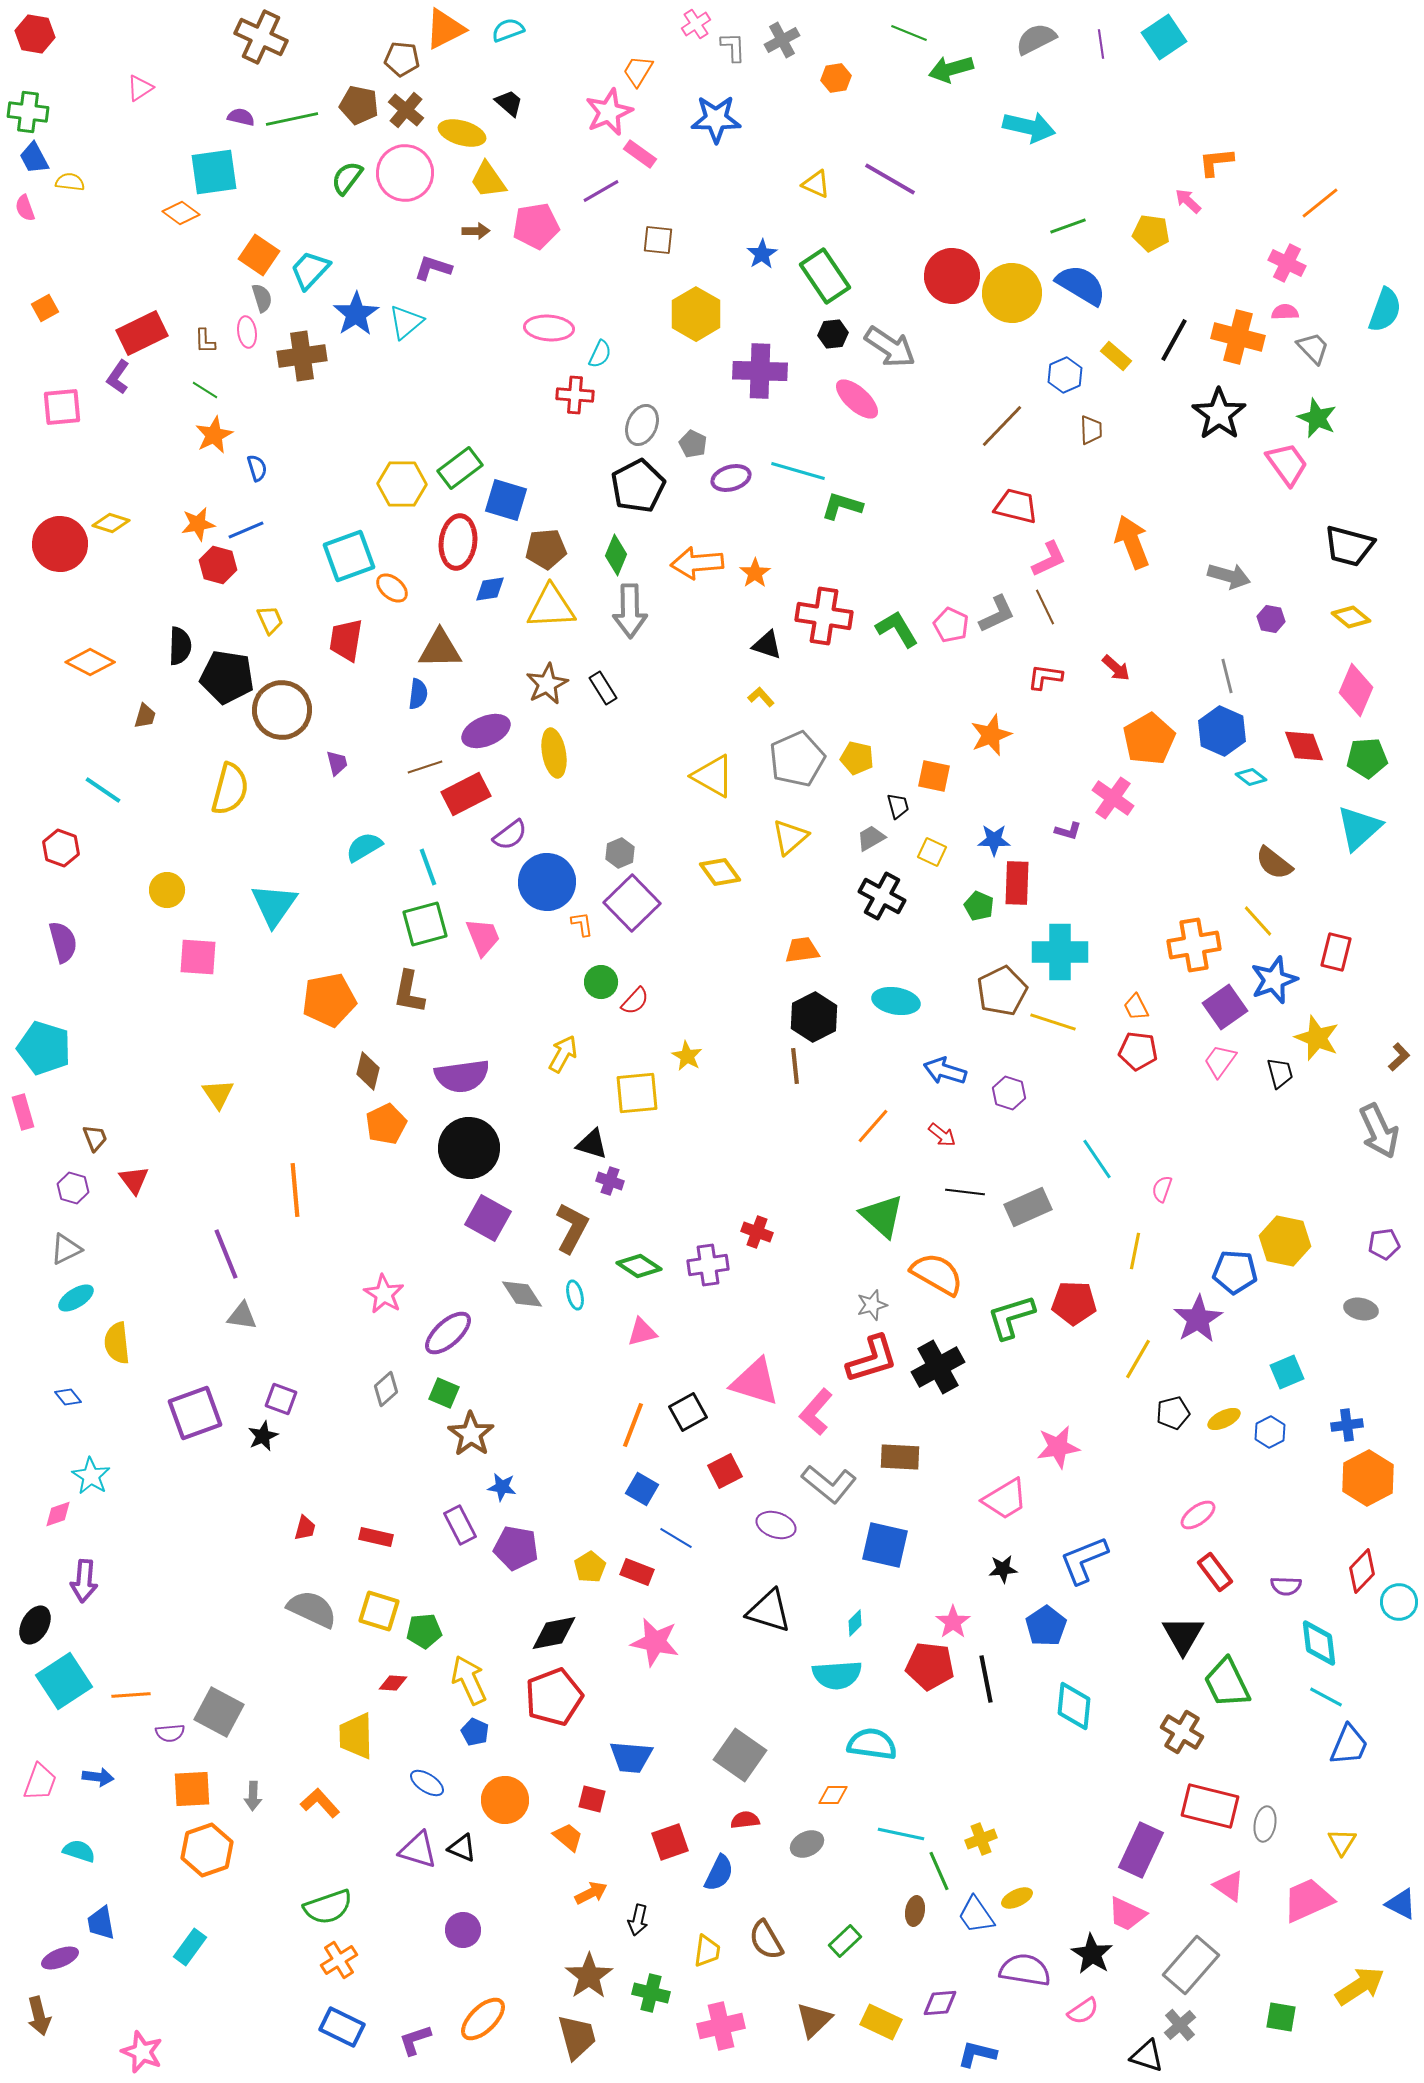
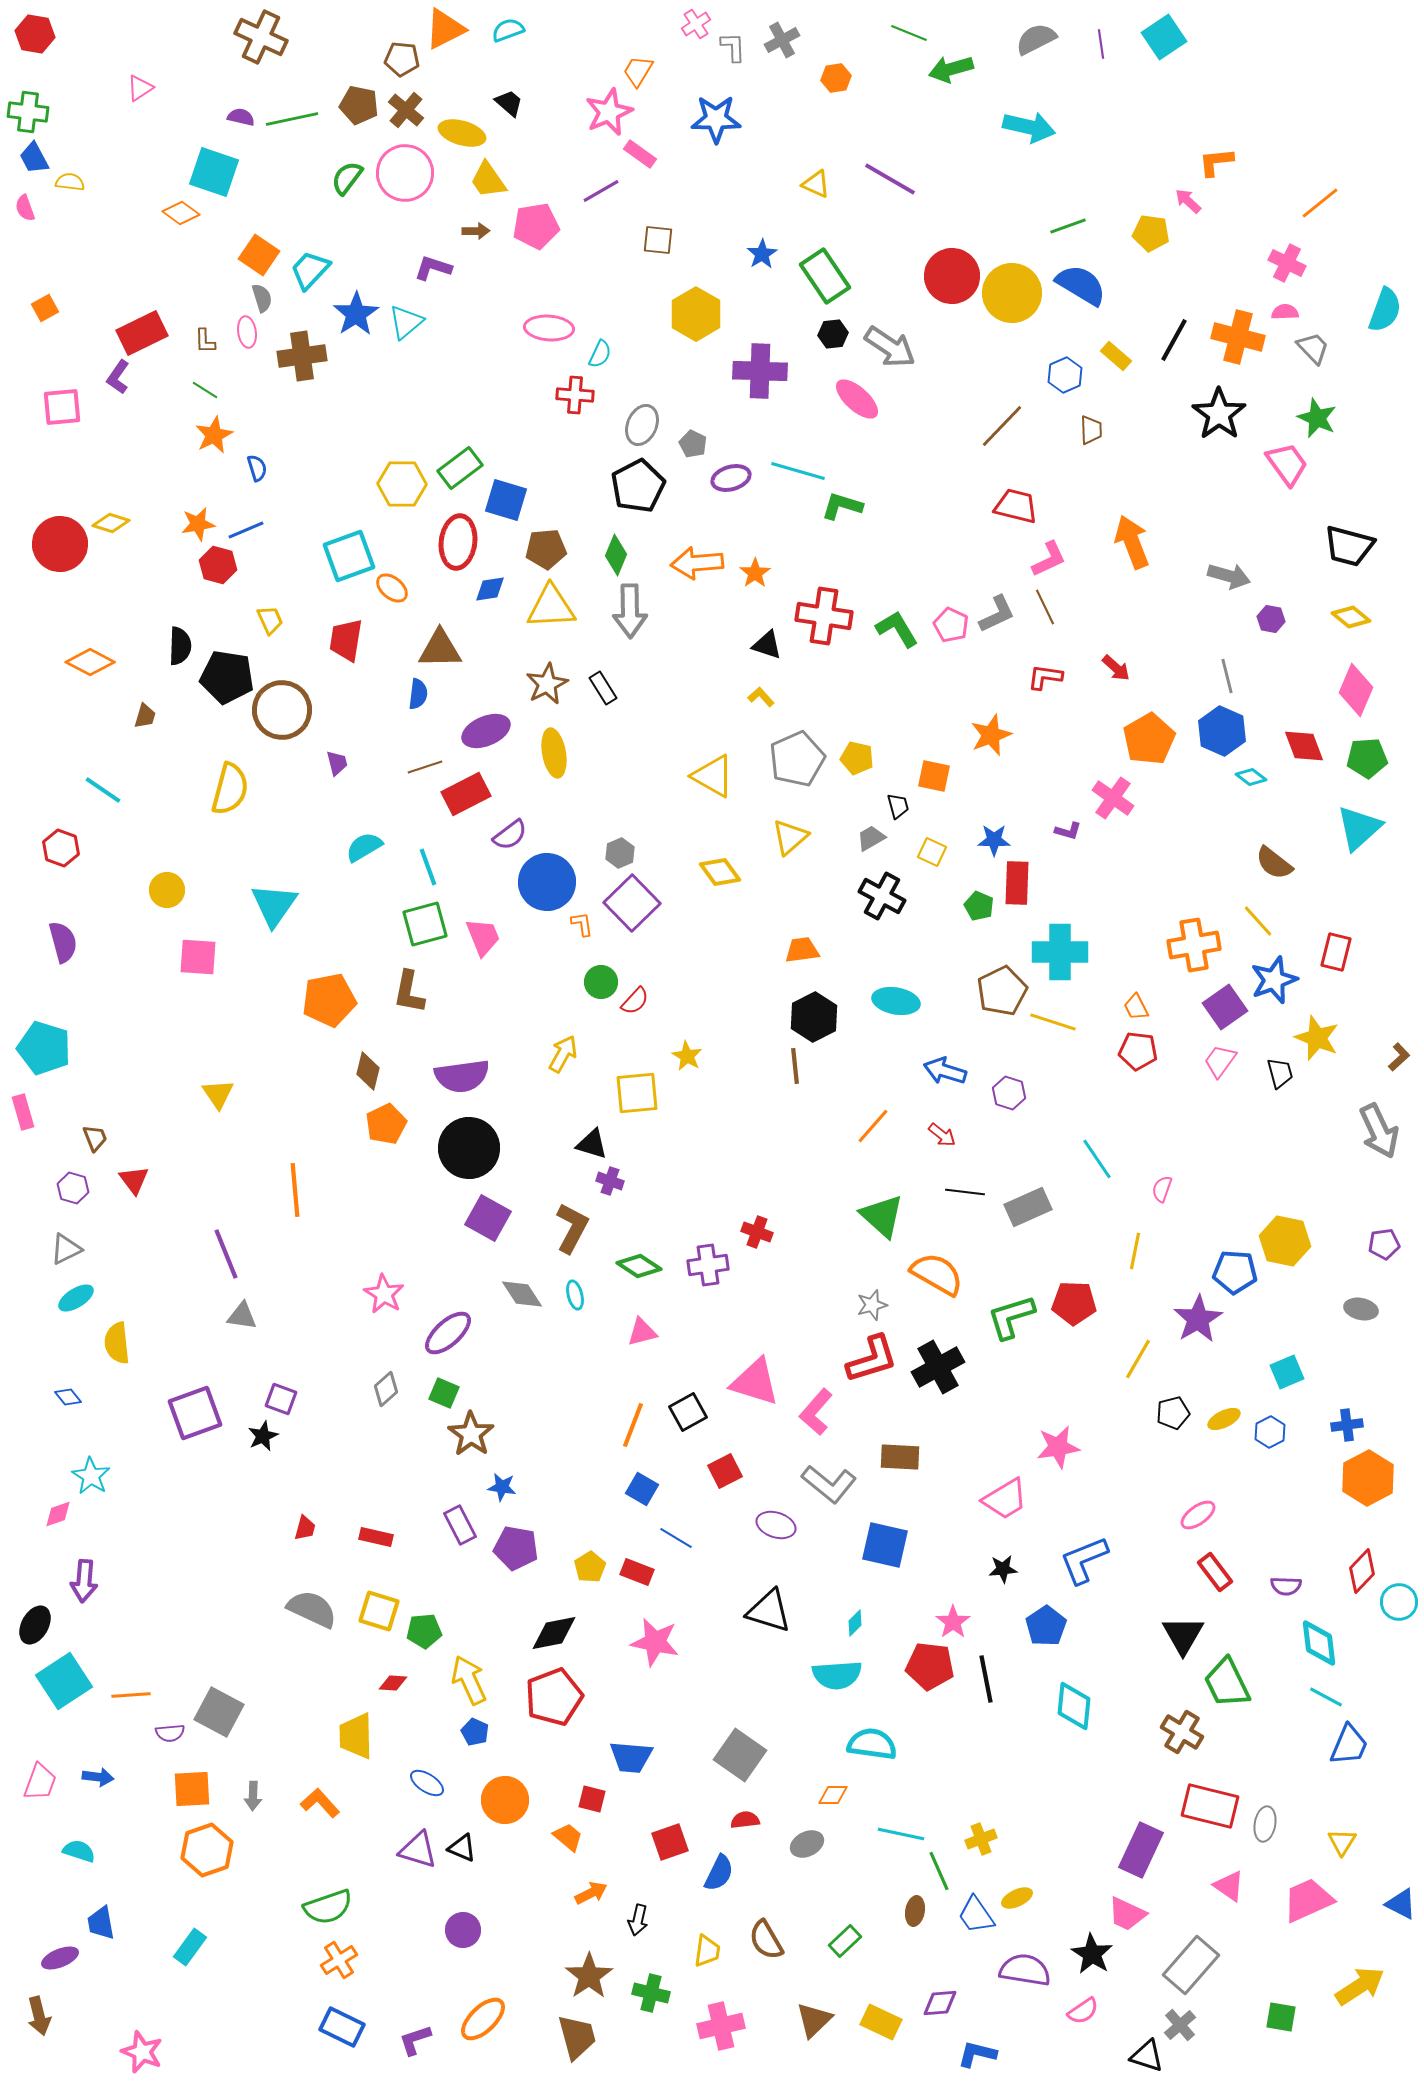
cyan square at (214, 172): rotated 27 degrees clockwise
